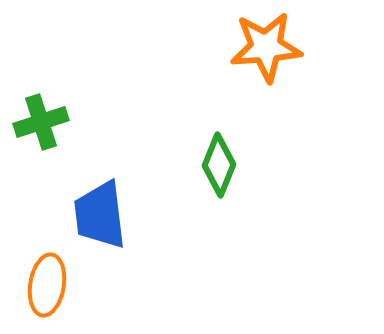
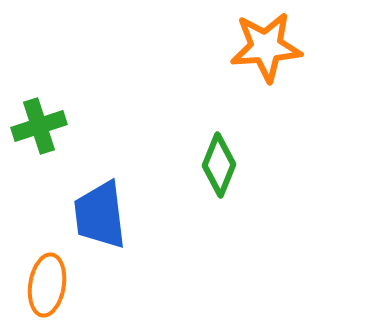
green cross: moved 2 px left, 4 px down
